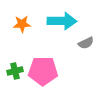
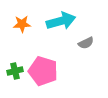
cyan arrow: moved 1 px left; rotated 16 degrees counterclockwise
pink pentagon: rotated 16 degrees clockwise
